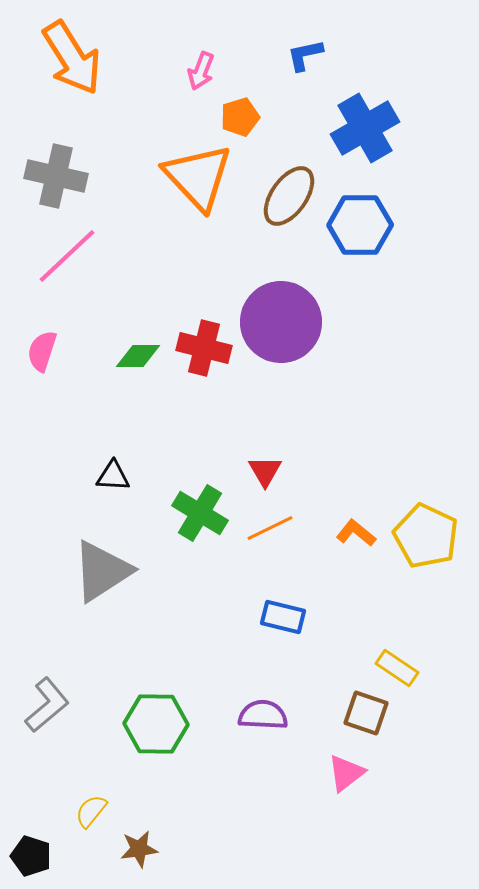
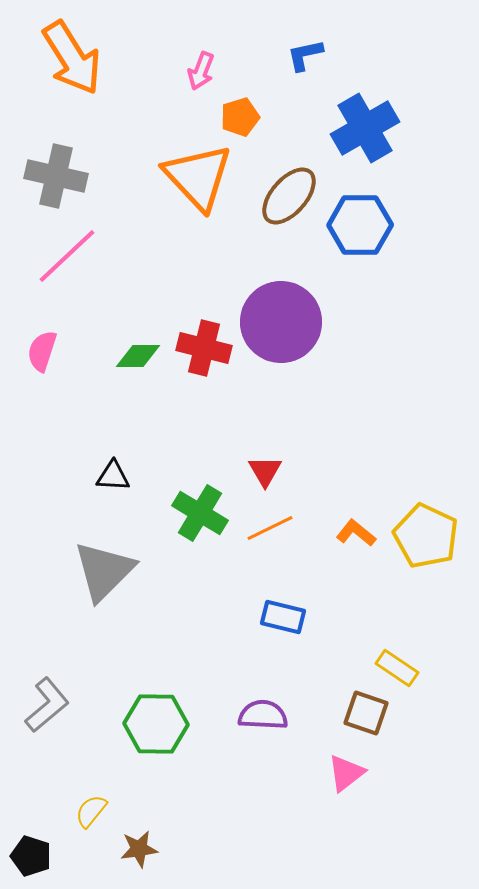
brown ellipse: rotated 6 degrees clockwise
gray triangle: moved 2 px right; rotated 12 degrees counterclockwise
